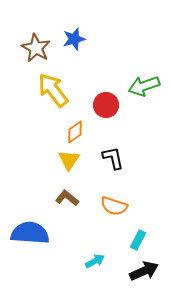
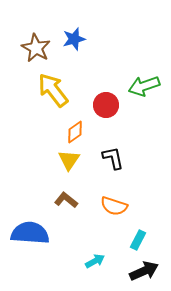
brown L-shape: moved 1 px left, 2 px down
